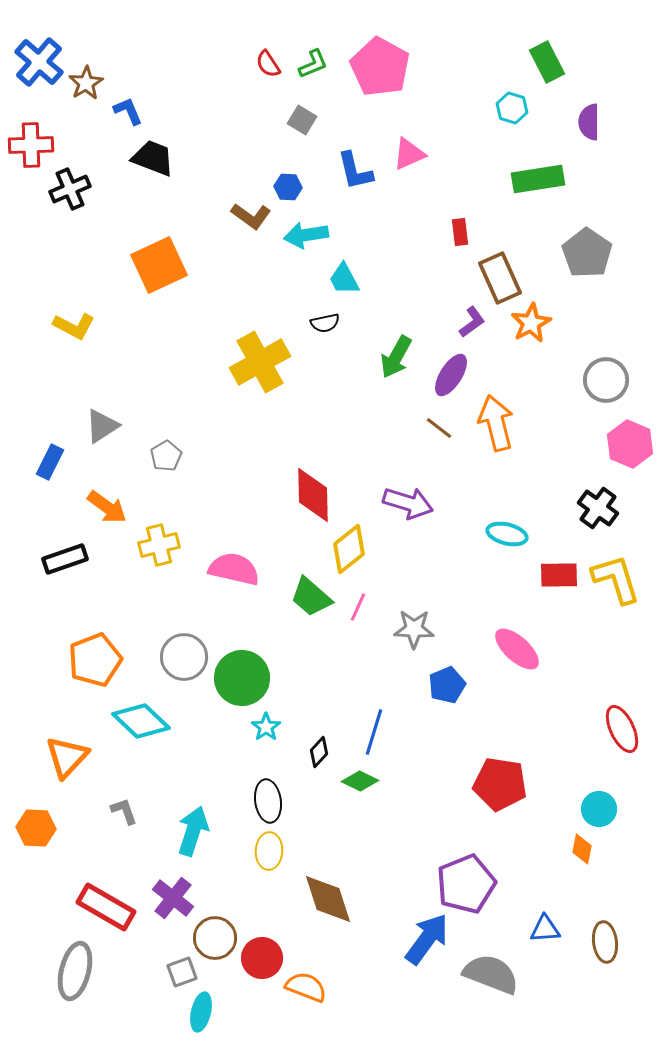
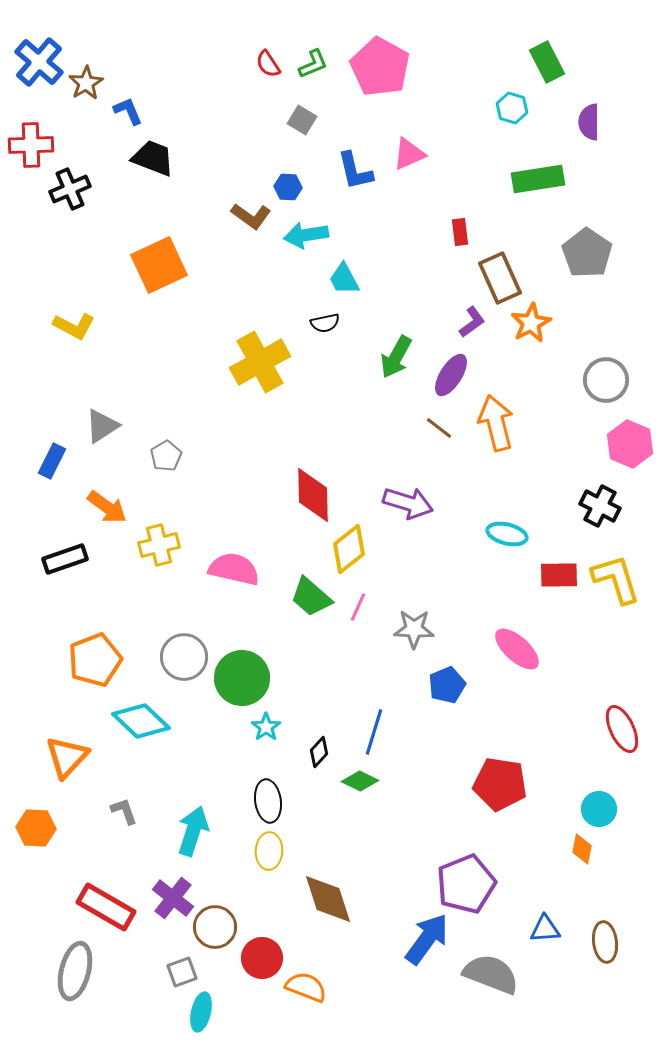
blue rectangle at (50, 462): moved 2 px right, 1 px up
black cross at (598, 508): moved 2 px right, 2 px up; rotated 9 degrees counterclockwise
brown circle at (215, 938): moved 11 px up
